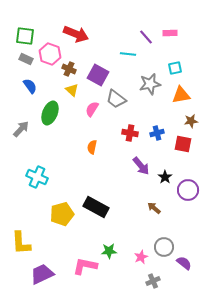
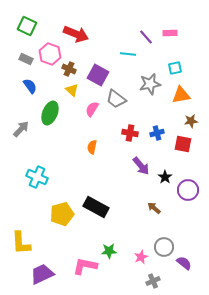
green square: moved 2 px right, 10 px up; rotated 18 degrees clockwise
